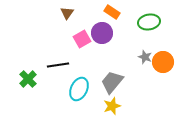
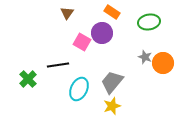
pink square: moved 3 px down; rotated 30 degrees counterclockwise
orange circle: moved 1 px down
